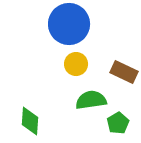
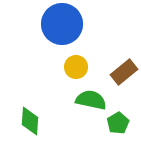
blue circle: moved 7 px left
yellow circle: moved 3 px down
brown rectangle: rotated 64 degrees counterclockwise
green semicircle: rotated 20 degrees clockwise
